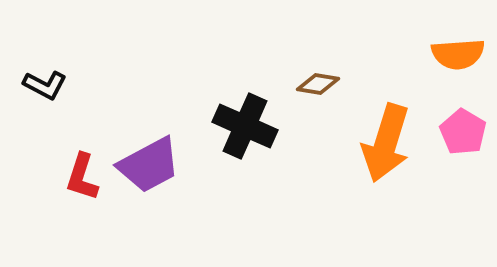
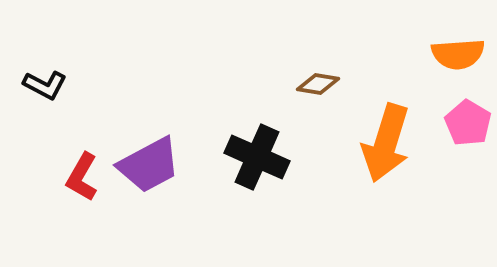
black cross: moved 12 px right, 31 px down
pink pentagon: moved 5 px right, 9 px up
red L-shape: rotated 12 degrees clockwise
